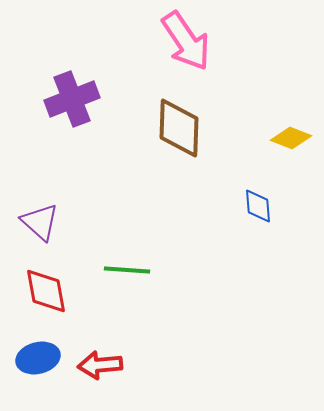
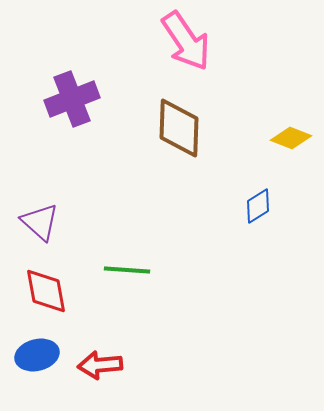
blue diamond: rotated 63 degrees clockwise
blue ellipse: moved 1 px left, 3 px up
